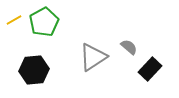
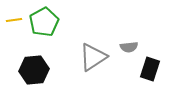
yellow line: rotated 21 degrees clockwise
gray semicircle: rotated 132 degrees clockwise
black rectangle: rotated 25 degrees counterclockwise
